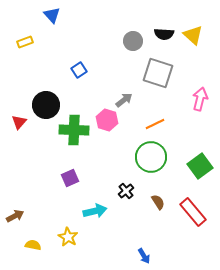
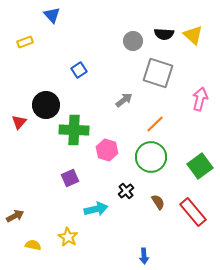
pink hexagon: moved 30 px down
orange line: rotated 18 degrees counterclockwise
cyan arrow: moved 1 px right, 2 px up
blue arrow: rotated 28 degrees clockwise
